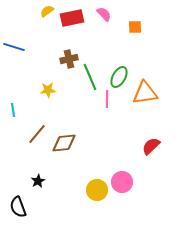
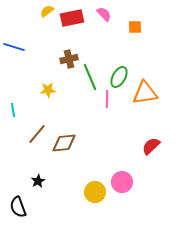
yellow circle: moved 2 px left, 2 px down
